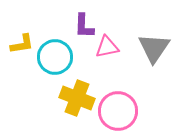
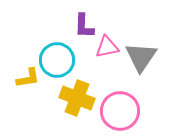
yellow L-shape: moved 6 px right, 34 px down
gray triangle: moved 13 px left, 9 px down
cyan circle: moved 2 px right, 3 px down
pink circle: moved 2 px right
